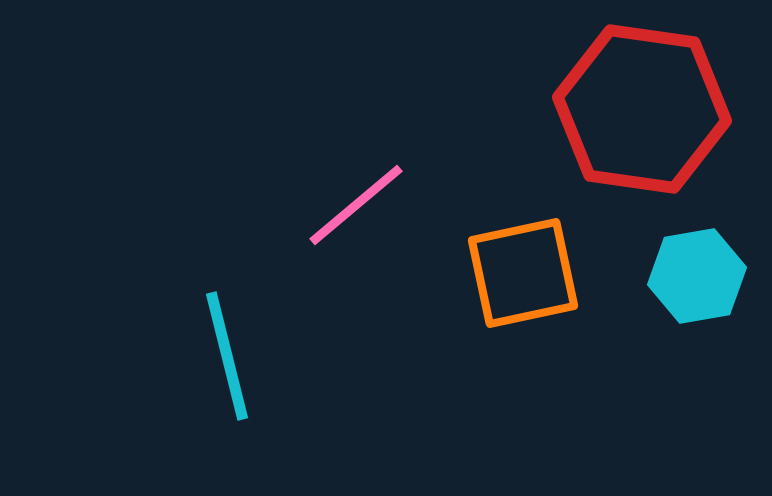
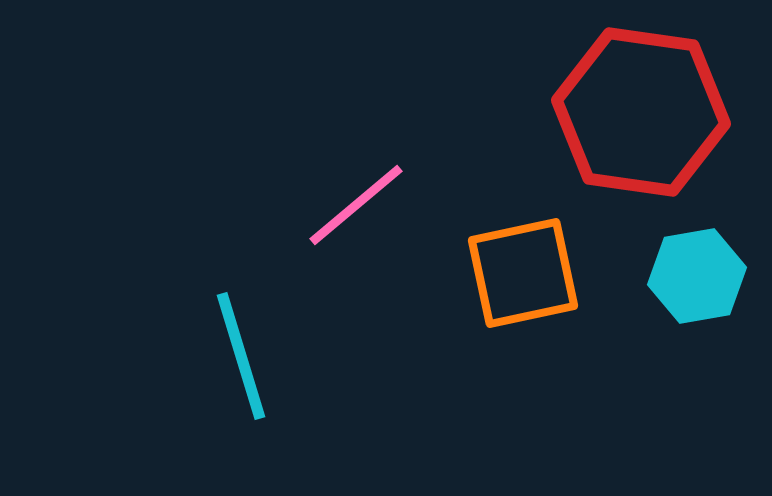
red hexagon: moved 1 px left, 3 px down
cyan line: moved 14 px right; rotated 3 degrees counterclockwise
